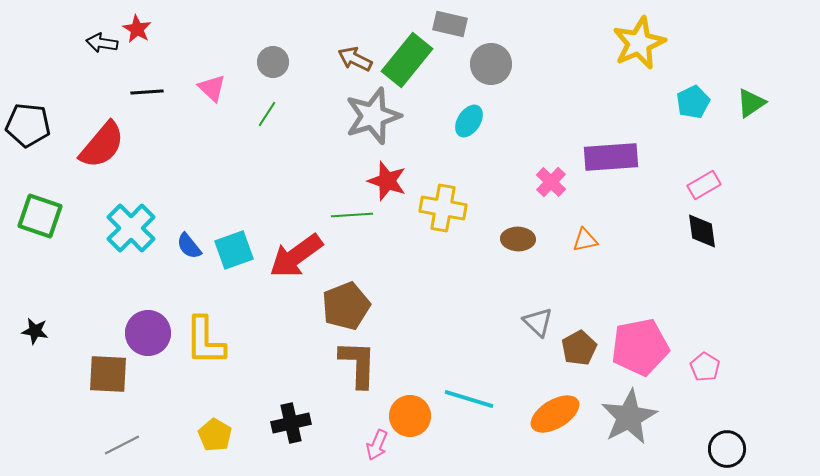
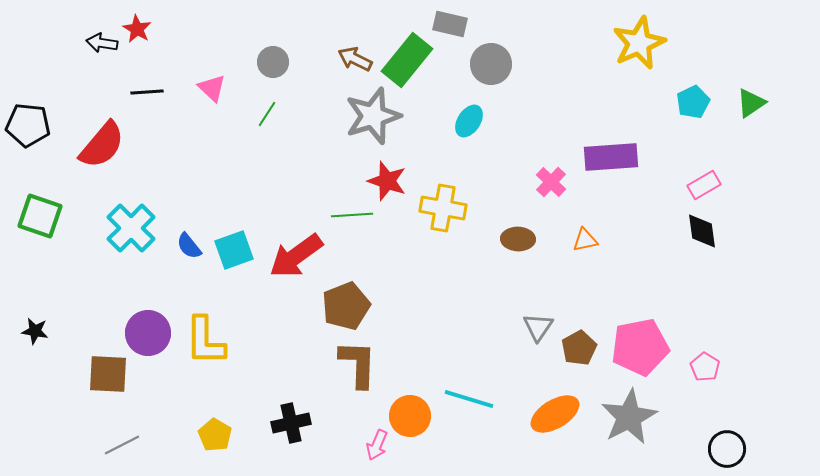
gray triangle at (538, 322): moved 5 px down; rotated 20 degrees clockwise
